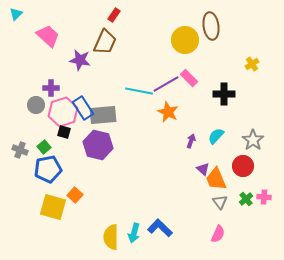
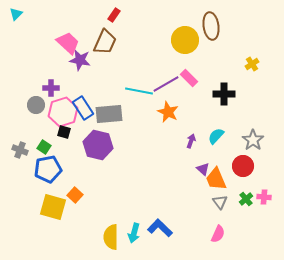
pink trapezoid: moved 20 px right, 7 px down
gray rectangle: moved 6 px right, 1 px up
green square: rotated 16 degrees counterclockwise
